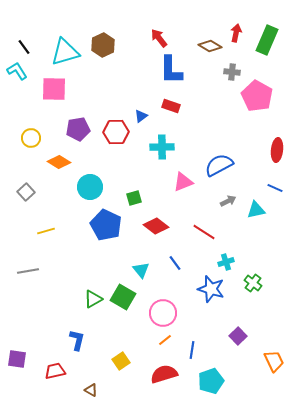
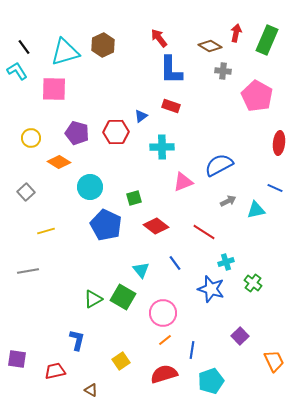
gray cross at (232, 72): moved 9 px left, 1 px up
purple pentagon at (78, 129): moved 1 px left, 4 px down; rotated 25 degrees clockwise
red ellipse at (277, 150): moved 2 px right, 7 px up
purple square at (238, 336): moved 2 px right
